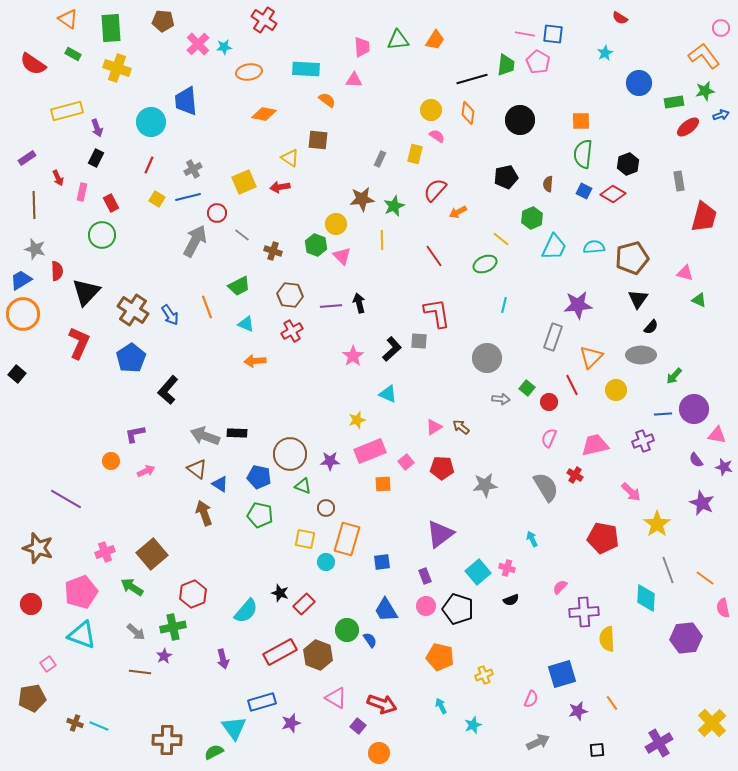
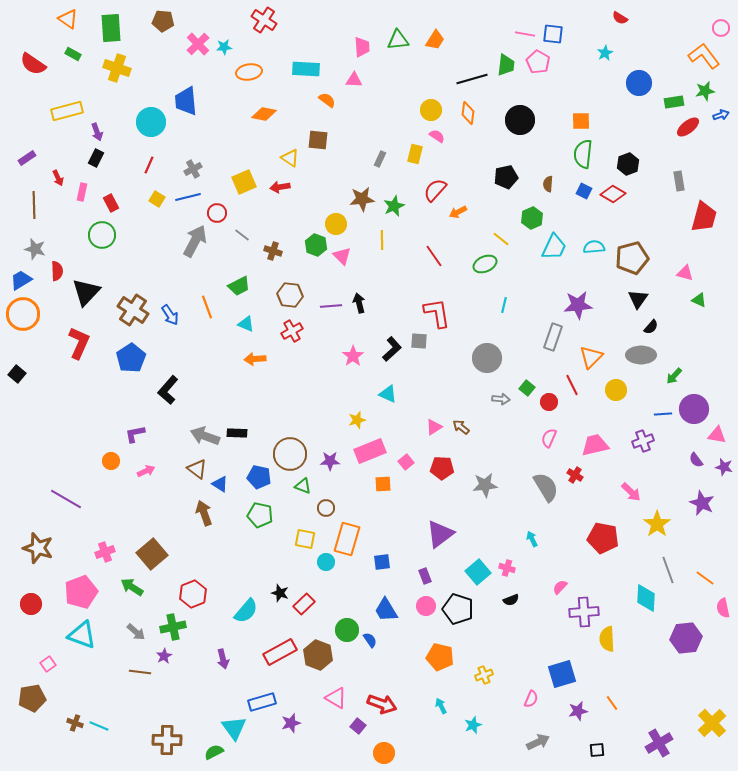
purple arrow at (97, 128): moved 4 px down
orange arrow at (255, 361): moved 2 px up
orange circle at (379, 753): moved 5 px right
